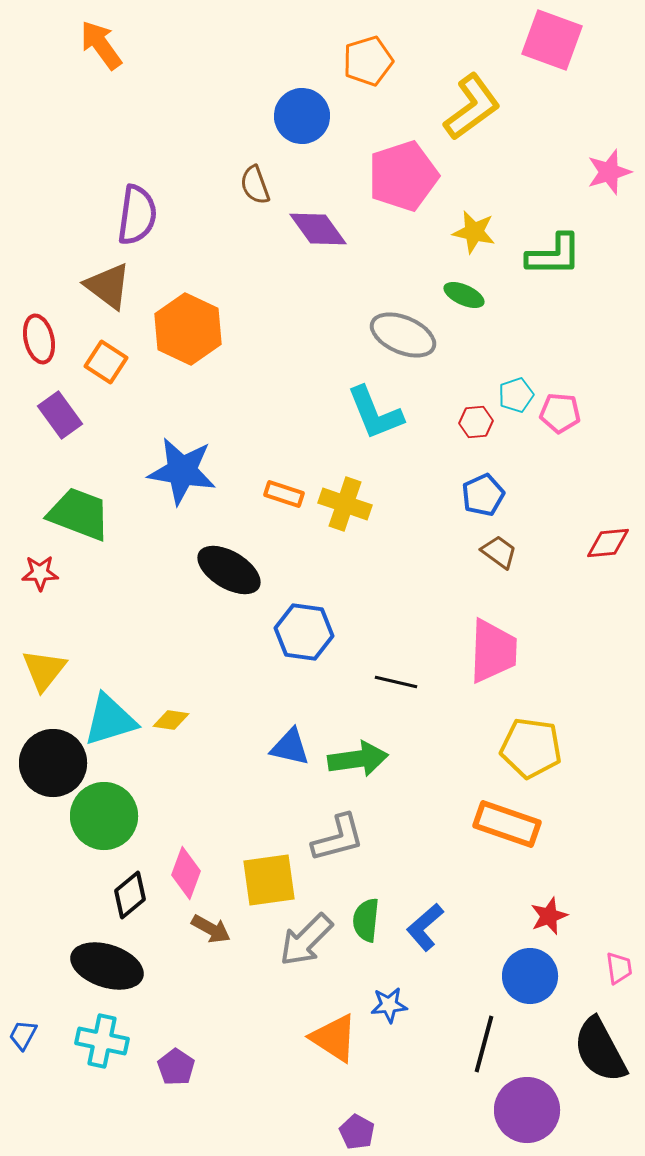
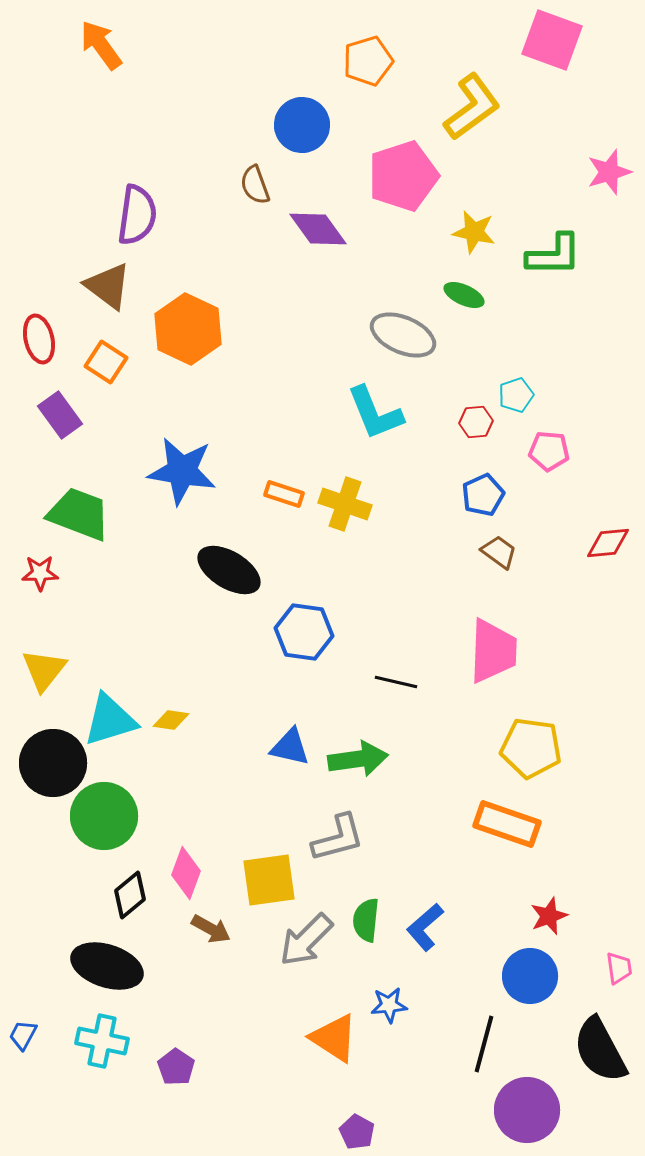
blue circle at (302, 116): moved 9 px down
pink pentagon at (560, 413): moved 11 px left, 38 px down
